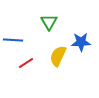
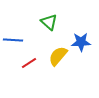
green triangle: rotated 18 degrees counterclockwise
yellow semicircle: rotated 15 degrees clockwise
red line: moved 3 px right
